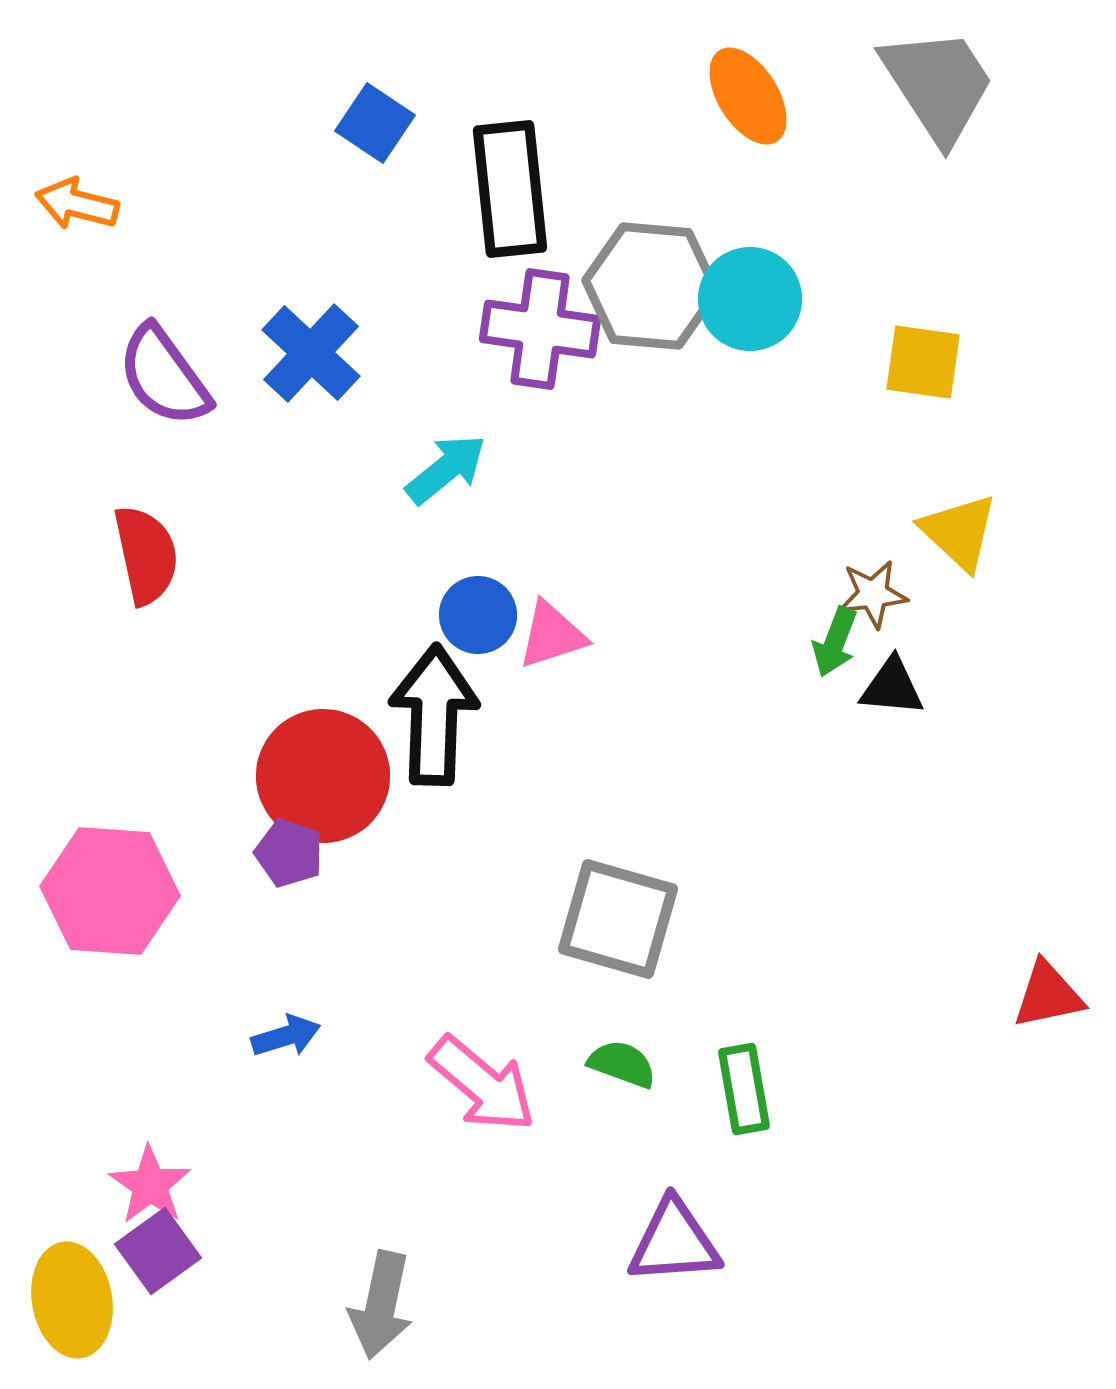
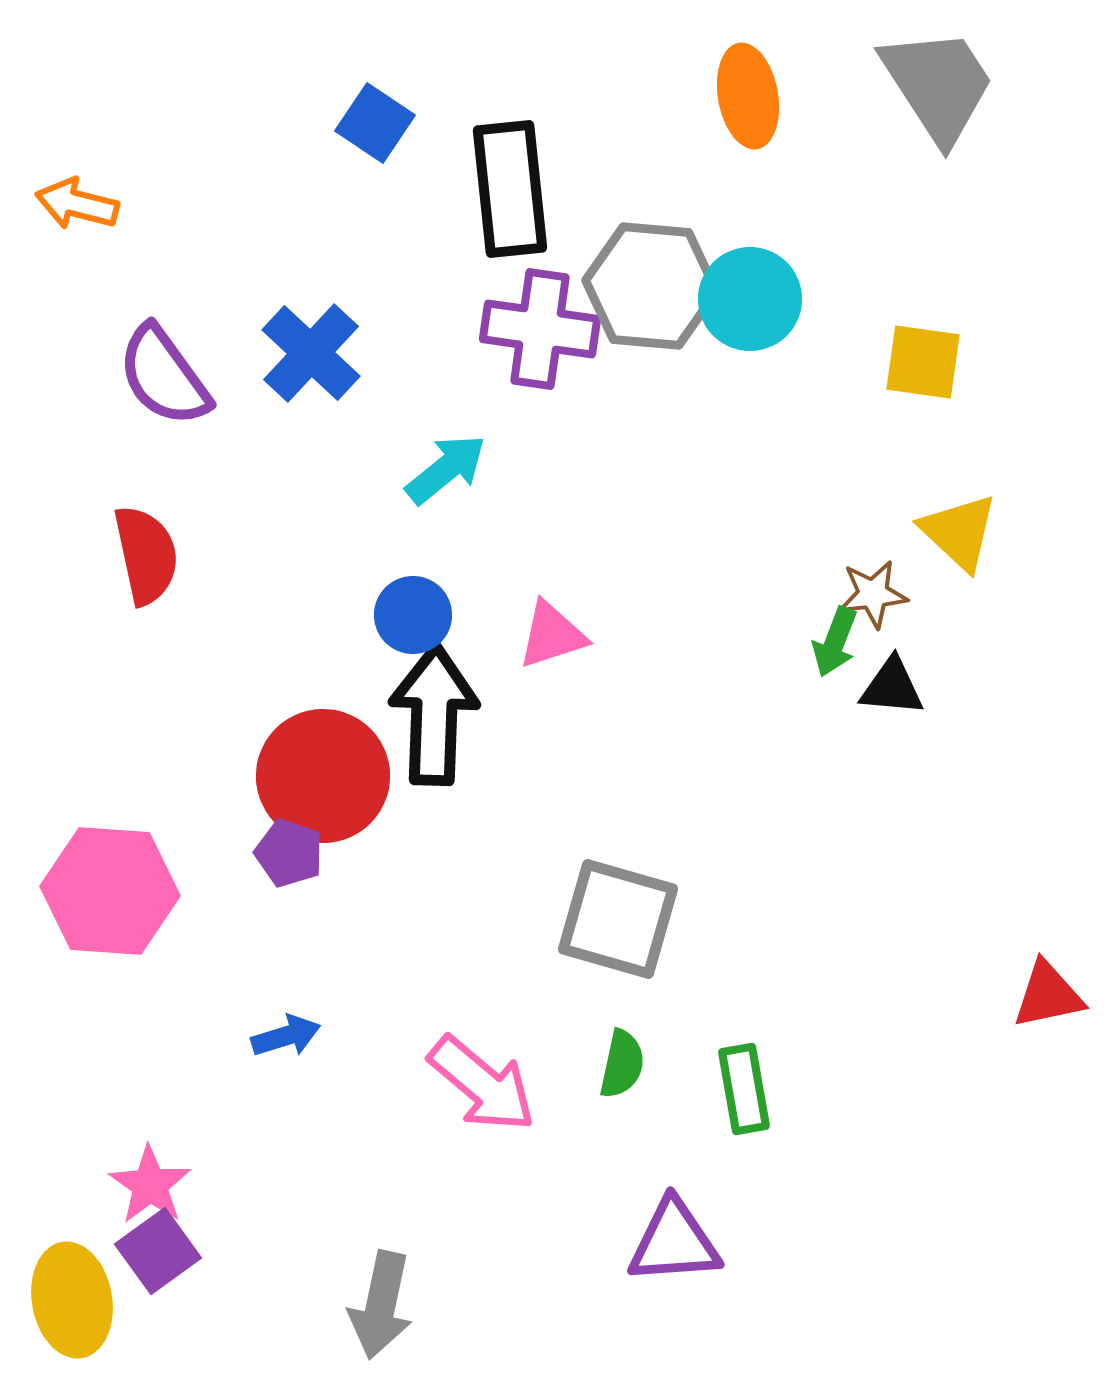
orange ellipse: rotated 22 degrees clockwise
blue circle: moved 65 px left
green semicircle: rotated 82 degrees clockwise
